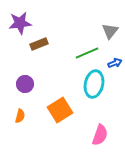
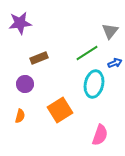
brown rectangle: moved 14 px down
green line: rotated 10 degrees counterclockwise
